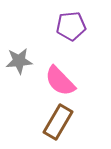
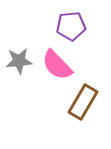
pink semicircle: moved 3 px left, 16 px up
brown rectangle: moved 25 px right, 20 px up
